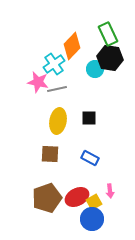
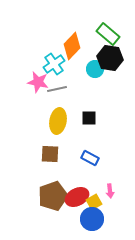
green rectangle: rotated 25 degrees counterclockwise
brown pentagon: moved 6 px right, 2 px up
